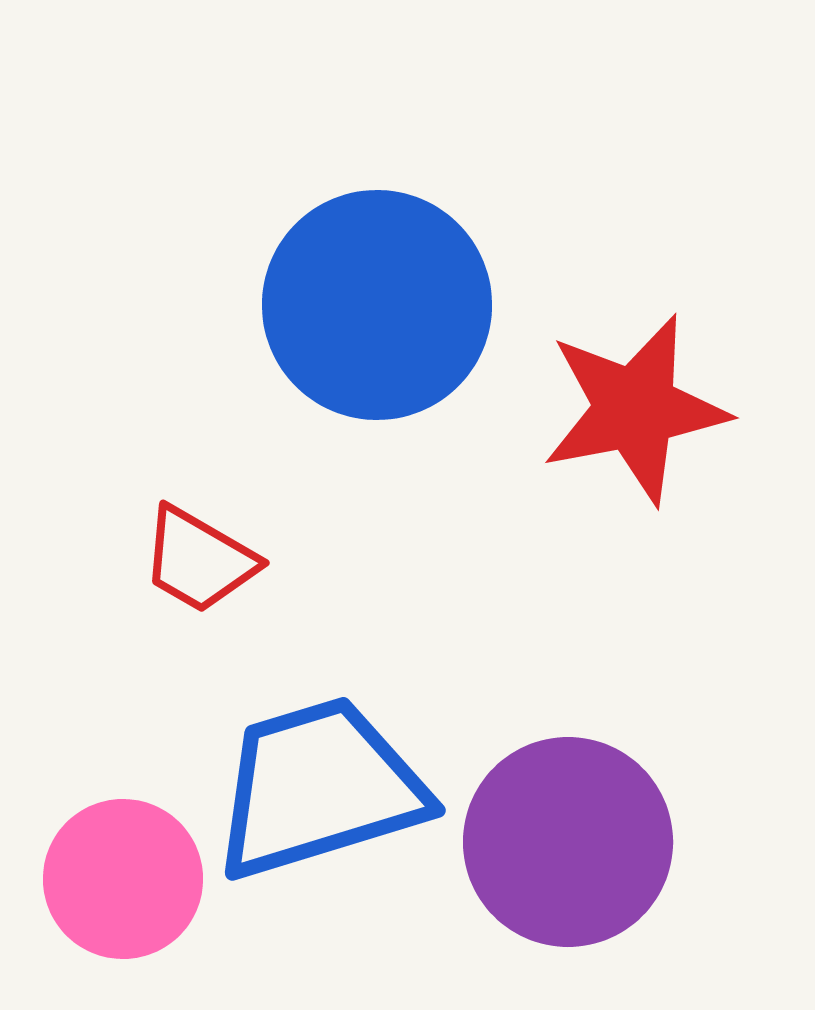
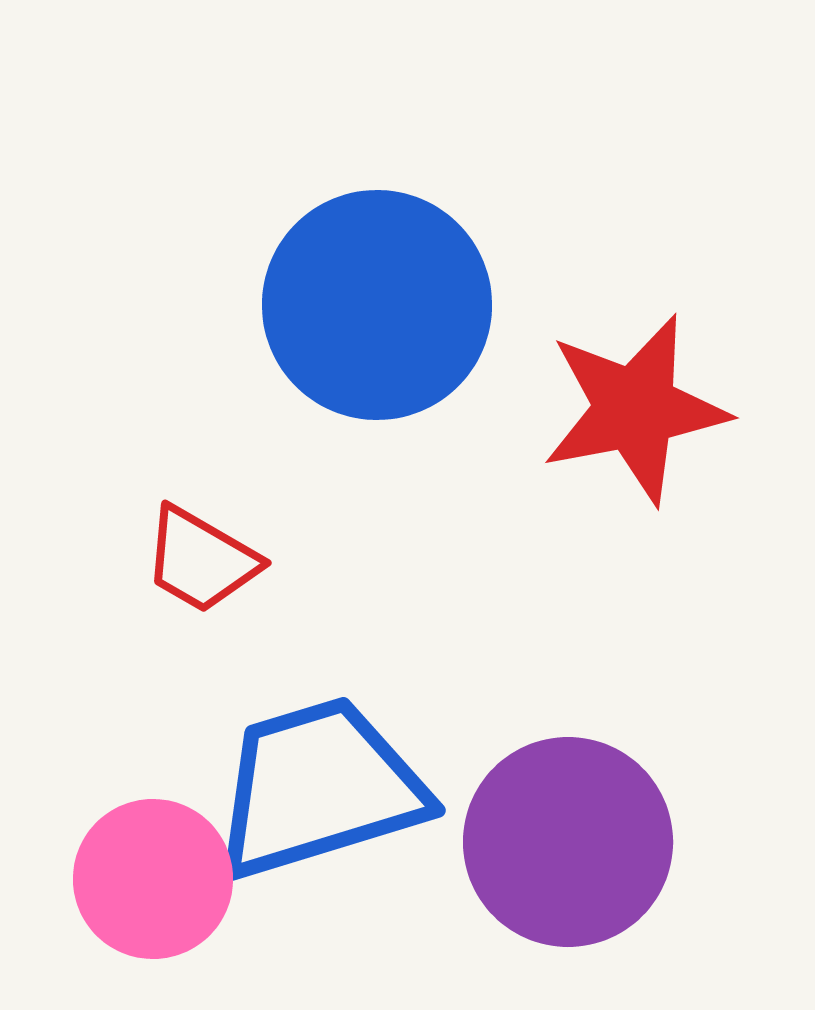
red trapezoid: moved 2 px right
pink circle: moved 30 px right
